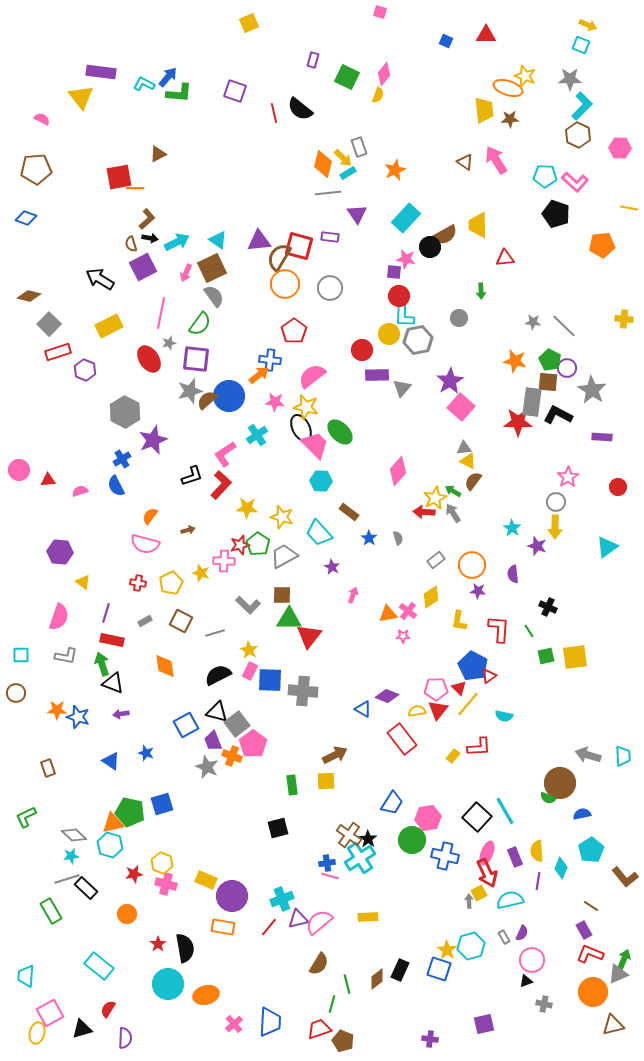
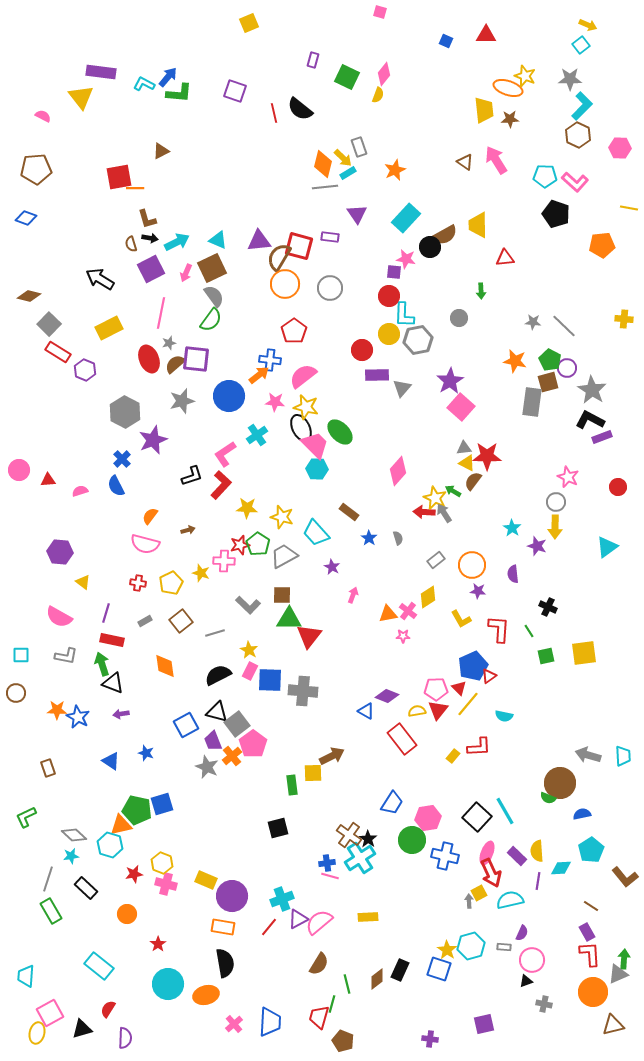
cyan square at (581, 45): rotated 30 degrees clockwise
pink semicircle at (42, 119): moved 1 px right, 3 px up
brown triangle at (158, 154): moved 3 px right, 3 px up
gray line at (328, 193): moved 3 px left, 6 px up
brown L-shape at (147, 219): rotated 115 degrees clockwise
cyan triangle at (218, 240): rotated 12 degrees counterclockwise
purple square at (143, 267): moved 8 px right, 2 px down
red circle at (399, 296): moved 10 px left
green semicircle at (200, 324): moved 11 px right, 4 px up
yellow rectangle at (109, 326): moved 2 px down
red rectangle at (58, 352): rotated 50 degrees clockwise
red ellipse at (149, 359): rotated 12 degrees clockwise
pink semicircle at (312, 376): moved 9 px left
brown square at (548, 382): rotated 20 degrees counterclockwise
gray star at (190, 391): moved 8 px left, 10 px down
brown semicircle at (207, 400): moved 32 px left, 36 px up
black L-shape at (558, 415): moved 32 px right, 5 px down
red star at (518, 422): moved 31 px left, 34 px down
purple rectangle at (602, 437): rotated 24 degrees counterclockwise
blue cross at (122, 459): rotated 12 degrees counterclockwise
yellow triangle at (468, 461): moved 1 px left, 2 px down
pink star at (568, 477): rotated 15 degrees counterclockwise
cyan hexagon at (321, 481): moved 4 px left, 12 px up
yellow star at (435, 498): rotated 20 degrees counterclockwise
gray arrow at (453, 513): moved 9 px left
cyan trapezoid at (319, 533): moved 3 px left
yellow diamond at (431, 597): moved 3 px left
pink semicircle at (59, 617): rotated 100 degrees clockwise
brown square at (181, 621): rotated 25 degrees clockwise
yellow L-shape at (459, 621): moved 2 px right, 2 px up; rotated 40 degrees counterclockwise
yellow square at (575, 657): moved 9 px right, 4 px up
blue pentagon at (473, 666): rotated 20 degrees clockwise
blue triangle at (363, 709): moved 3 px right, 2 px down
blue star at (78, 717): rotated 10 degrees clockwise
brown arrow at (335, 755): moved 3 px left, 1 px down
orange cross at (232, 756): rotated 30 degrees clockwise
yellow square at (326, 781): moved 13 px left, 8 px up
green pentagon at (130, 812): moved 7 px right, 2 px up
orange triangle at (113, 823): moved 8 px right, 2 px down
purple rectangle at (515, 857): moved 2 px right, 1 px up; rotated 24 degrees counterclockwise
cyan diamond at (561, 868): rotated 65 degrees clockwise
red arrow at (487, 873): moved 4 px right
gray line at (67, 879): moved 19 px left; rotated 55 degrees counterclockwise
purple triangle at (298, 919): rotated 15 degrees counterclockwise
purple rectangle at (584, 930): moved 3 px right, 2 px down
gray rectangle at (504, 937): moved 10 px down; rotated 56 degrees counterclockwise
black semicircle at (185, 948): moved 40 px right, 15 px down
red L-shape at (590, 954): rotated 64 degrees clockwise
green arrow at (624, 959): rotated 18 degrees counterclockwise
red trapezoid at (319, 1029): moved 12 px up; rotated 55 degrees counterclockwise
